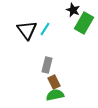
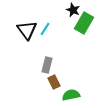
green semicircle: moved 16 px right
